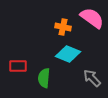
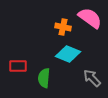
pink semicircle: moved 2 px left
